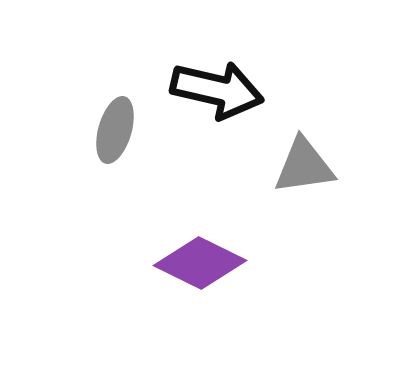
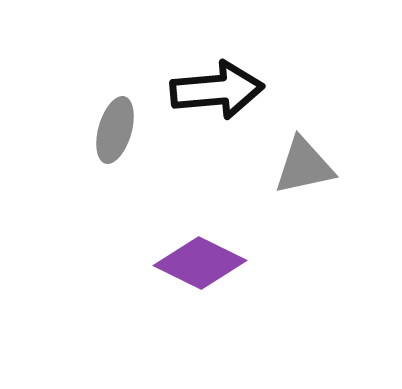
black arrow: rotated 18 degrees counterclockwise
gray triangle: rotated 4 degrees counterclockwise
